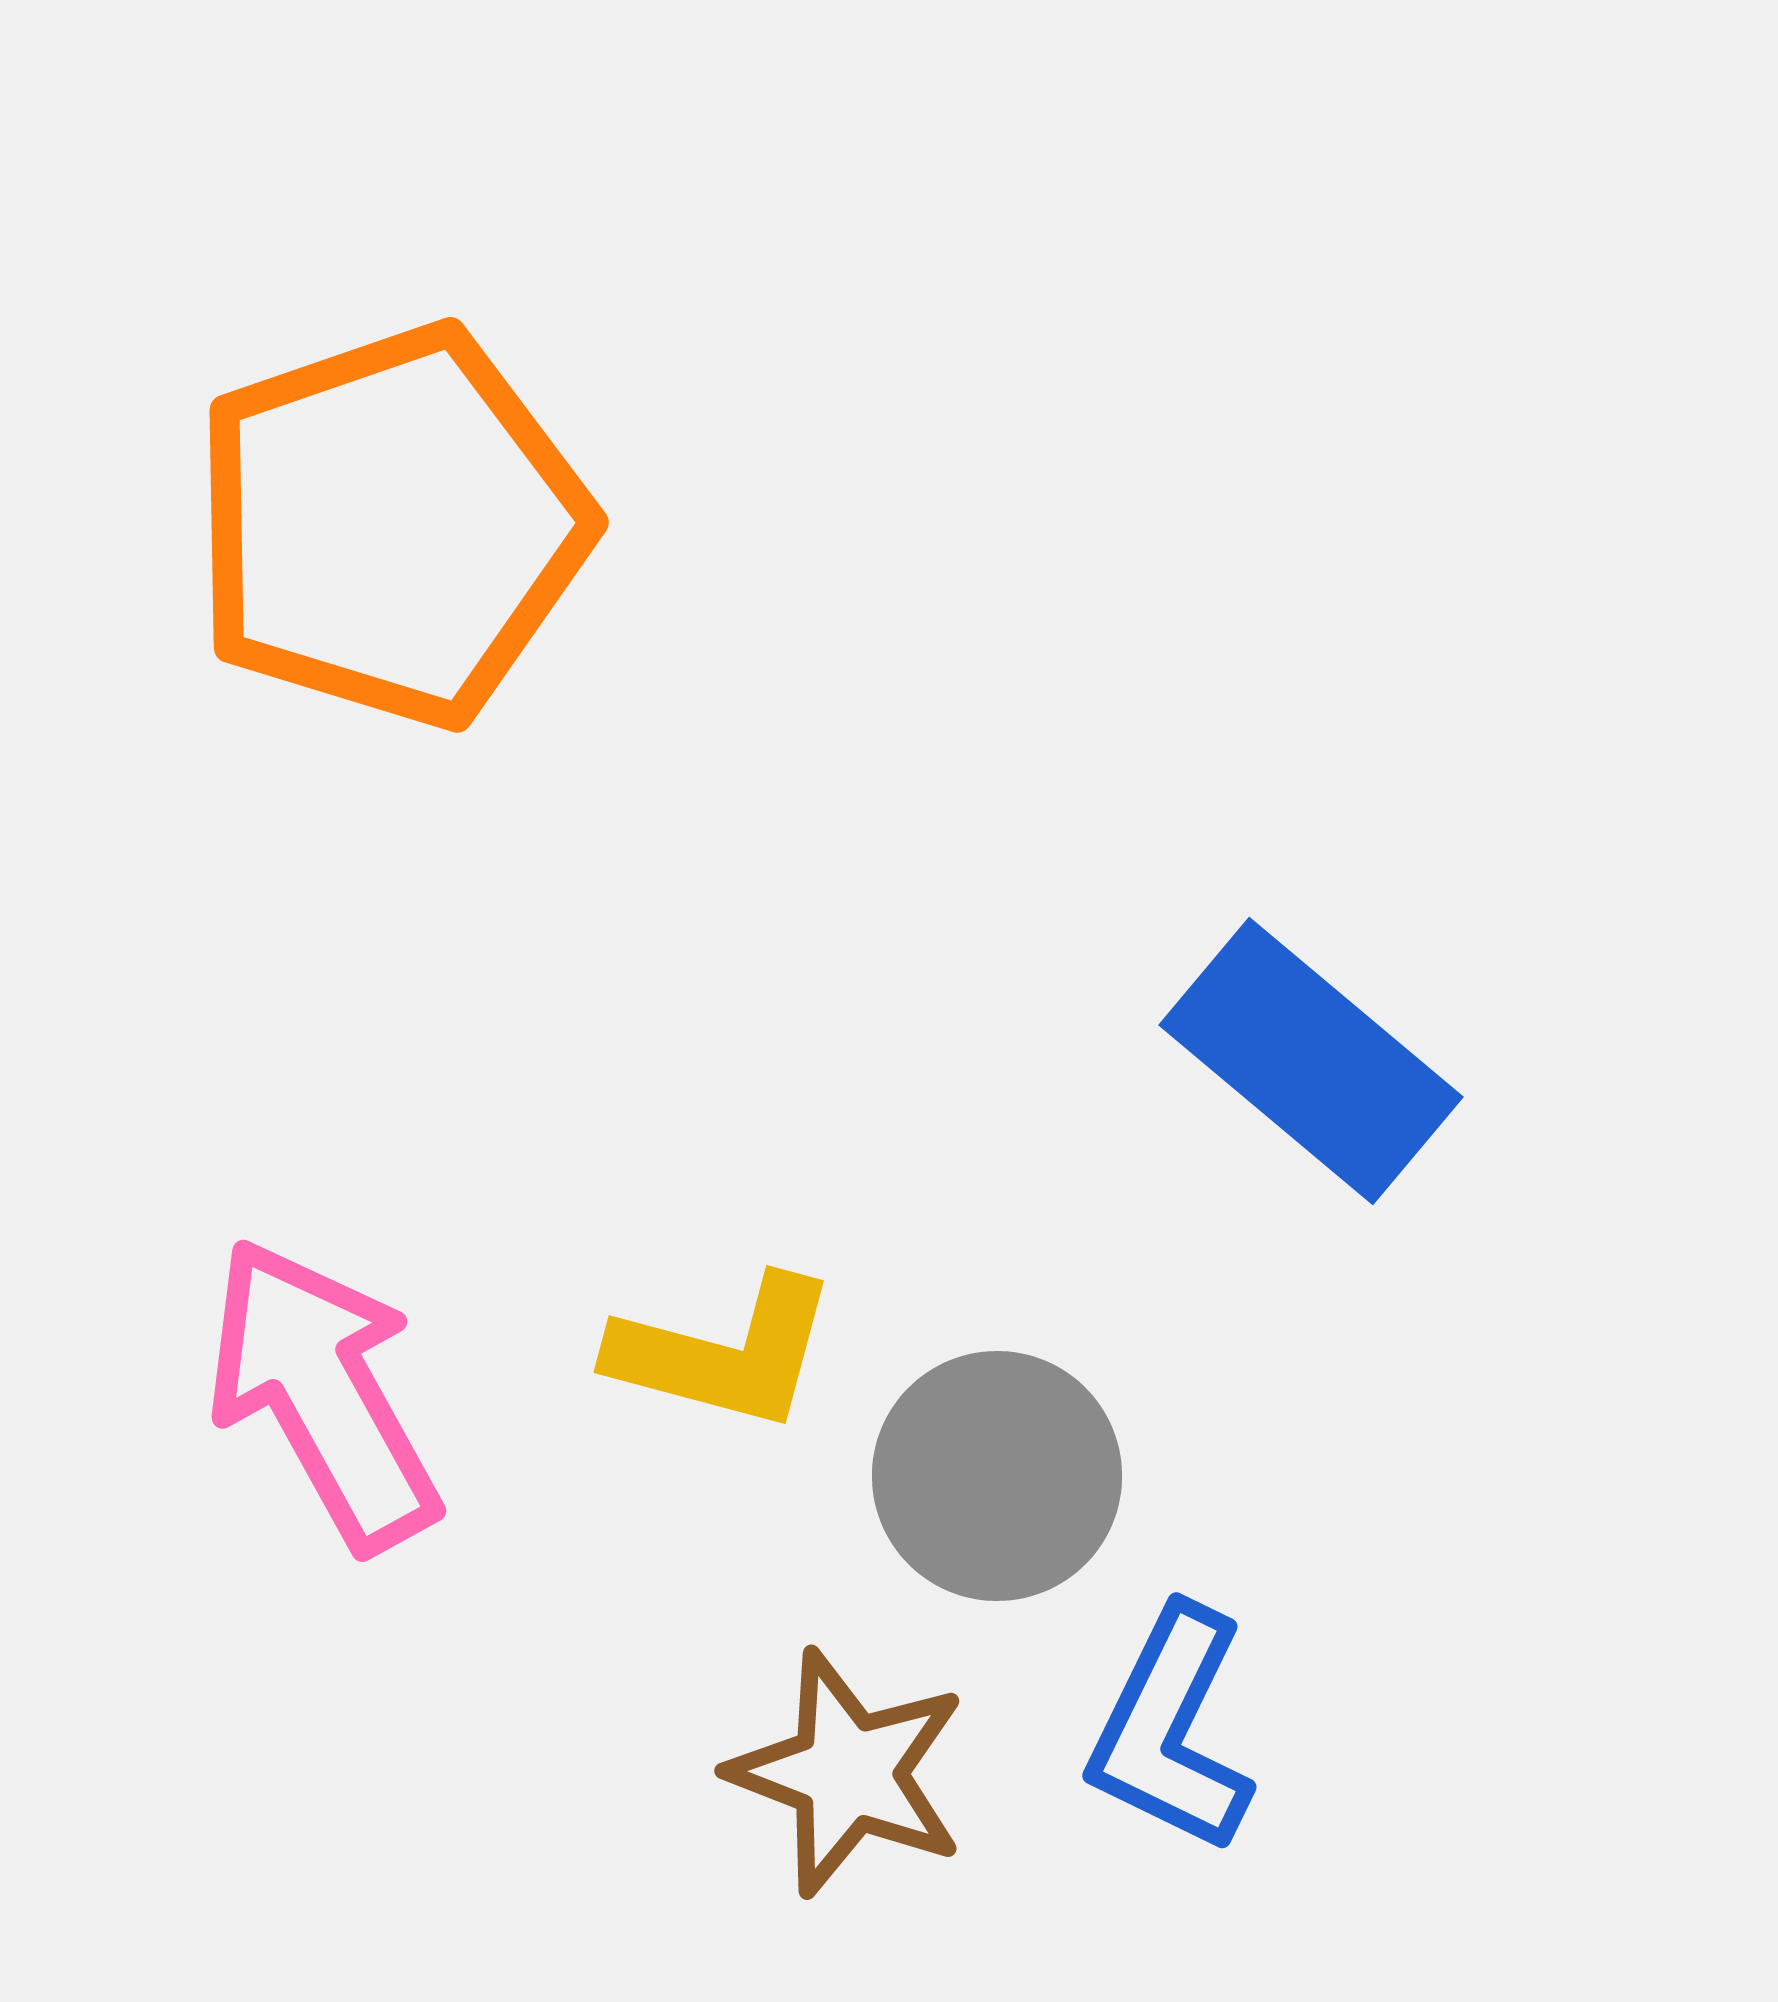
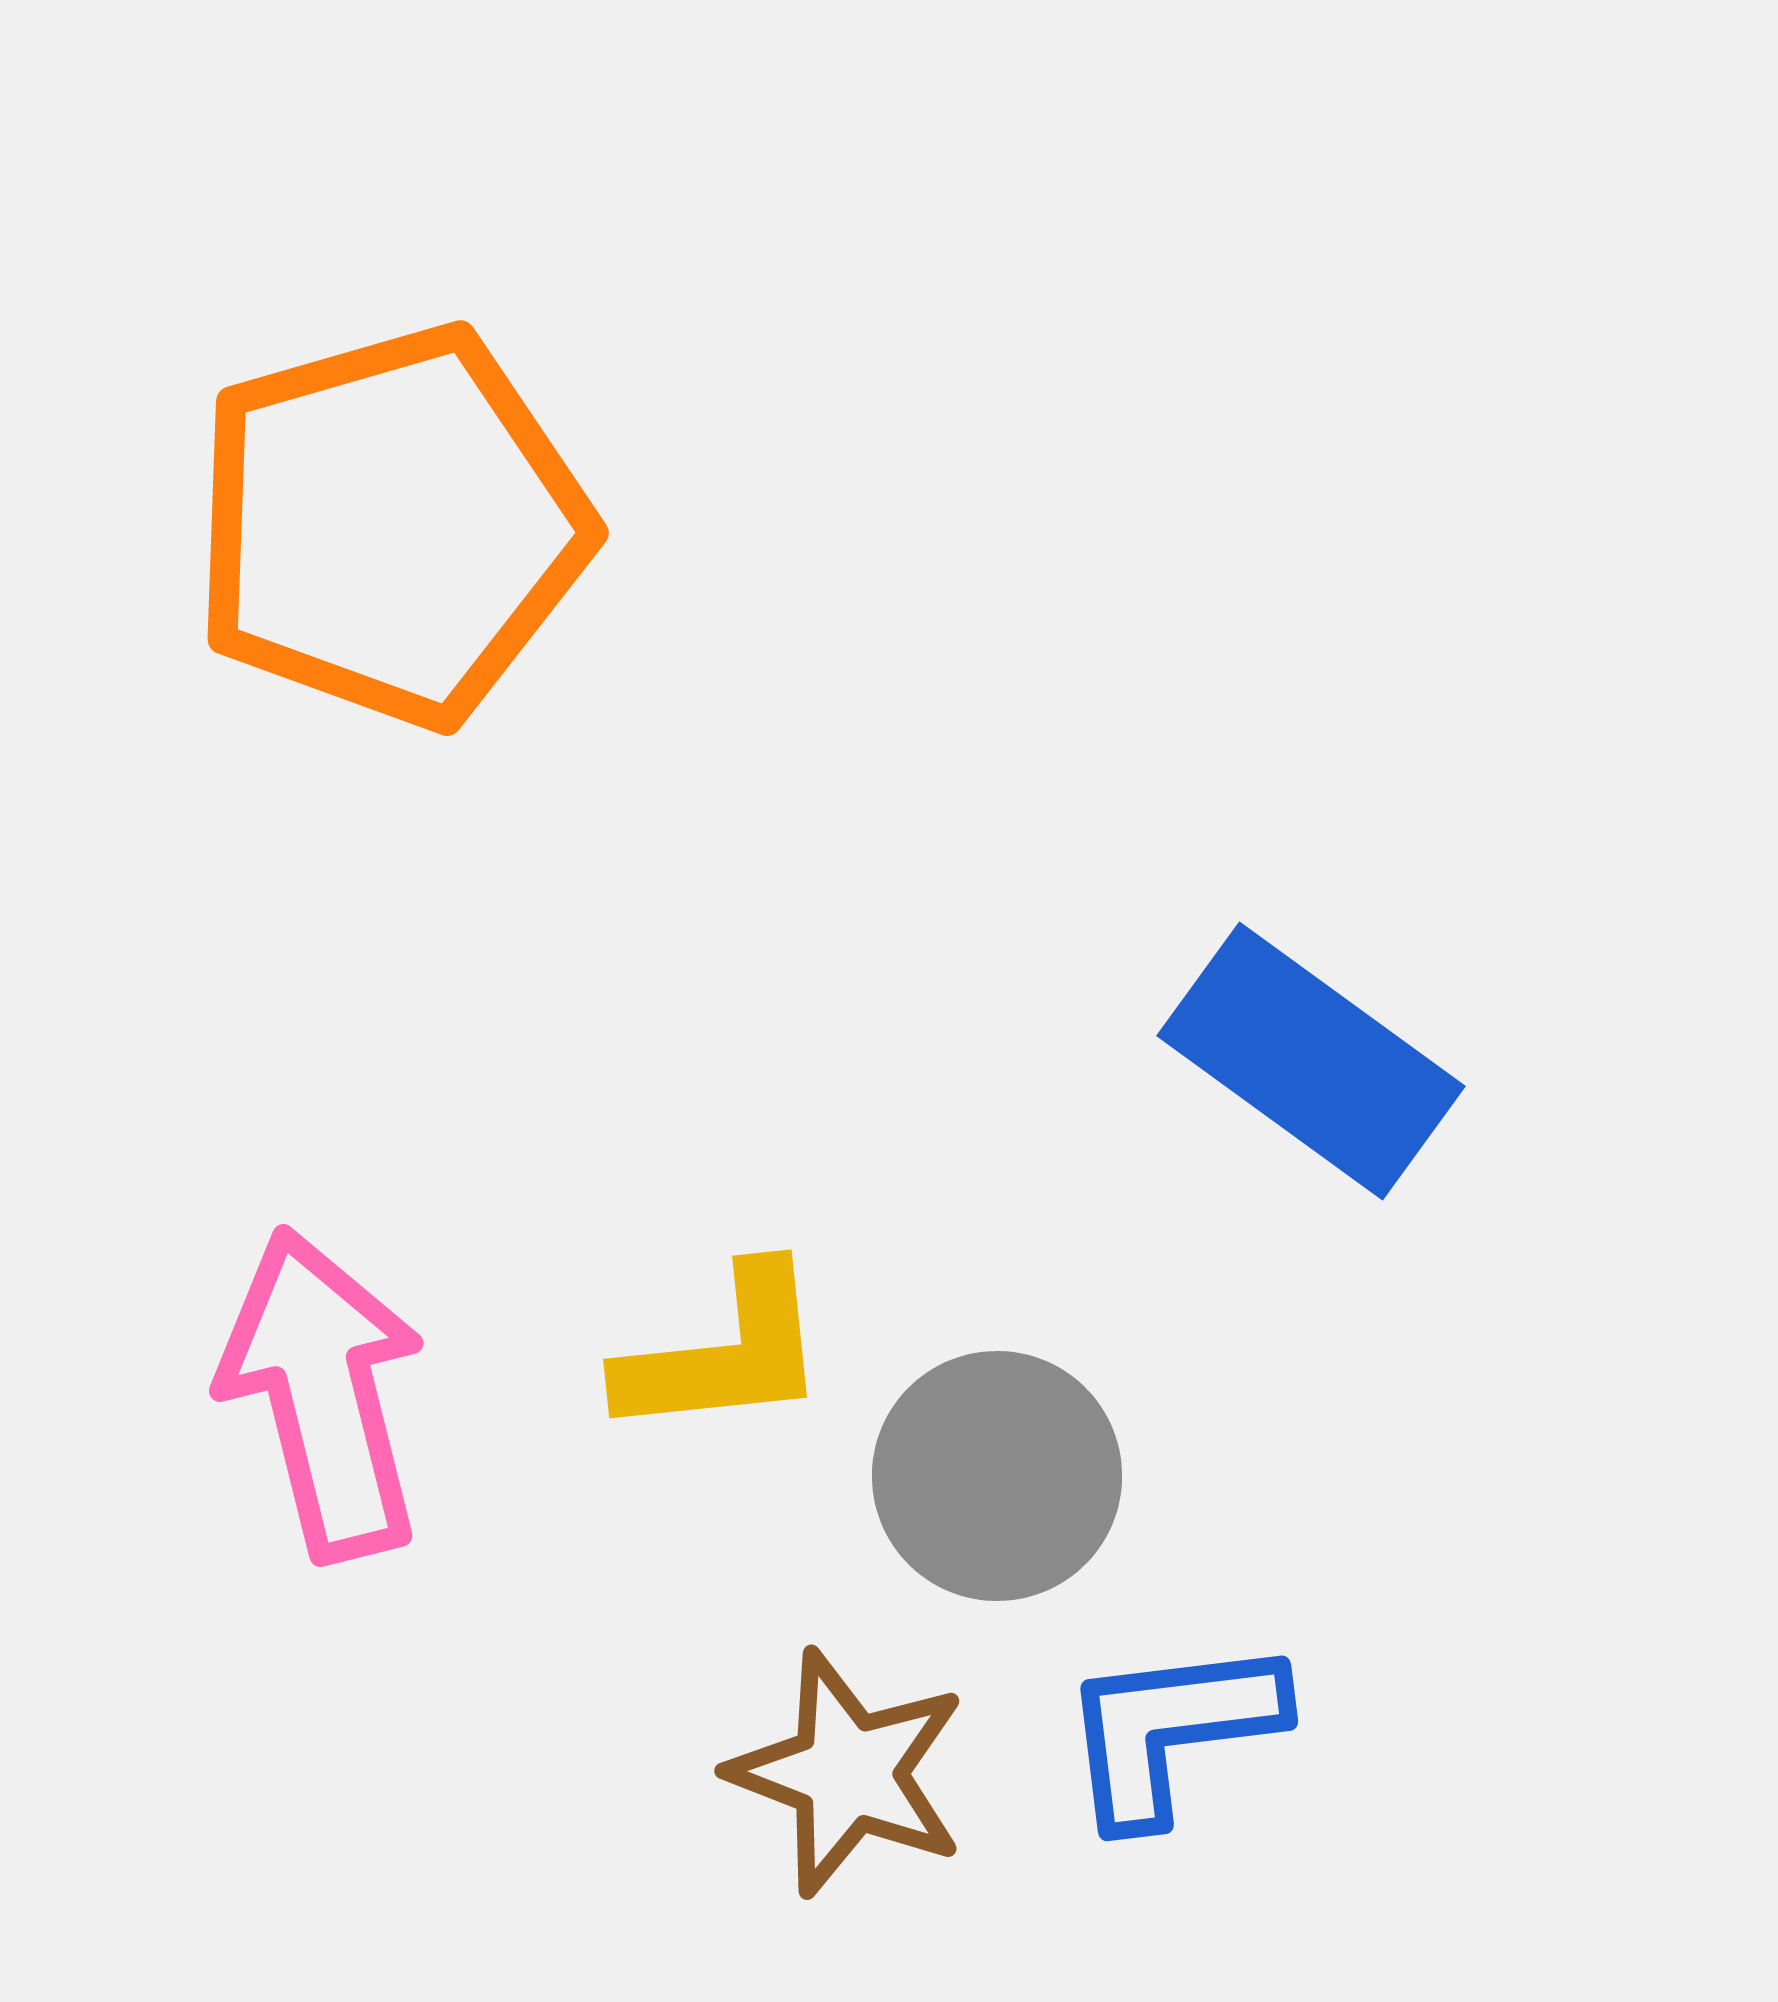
orange pentagon: rotated 3 degrees clockwise
blue rectangle: rotated 4 degrees counterclockwise
yellow L-shape: rotated 21 degrees counterclockwise
pink arrow: rotated 15 degrees clockwise
blue L-shape: rotated 57 degrees clockwise
